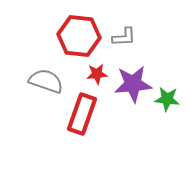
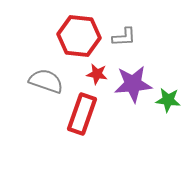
red star: rotated 15 degrees clockwise
green star: moved 1 px right, 1 px down
